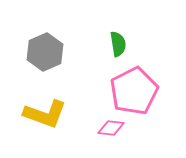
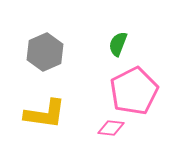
green semicircle: rotated 150 degrees counterclockwise
yellow L-shape: rotated 12 degrees counterclockwise
